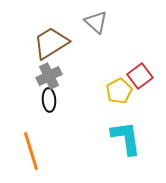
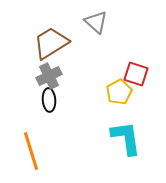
red square: moved 4 px left, 2 px up; rotated 35 degrees counterclockwise
yellow pentagon: moved 1 px down
